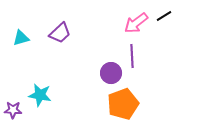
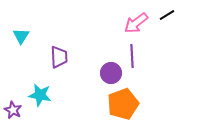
black line: moved 3 px right, 1 px up
purple trapezoid: moved 1 px left, 24 px down; rotated 50 degrees counterclockwise
cyan triangle: moved 2 px up; rotated 42 degrees counterclockwise
purple star: rotated 24 degrees clockwise
